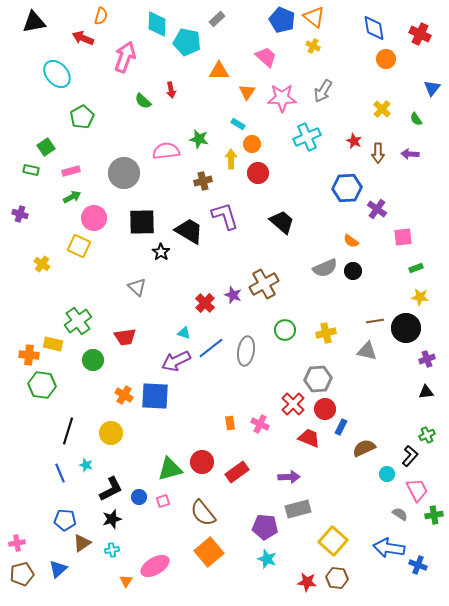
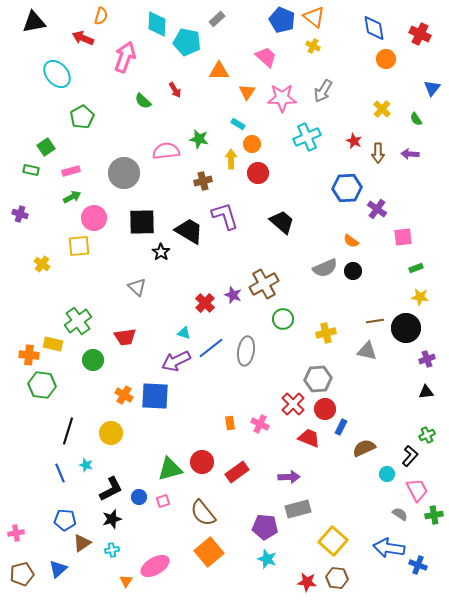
red arrow at (171, 90): moved 4 px right; rotated 21 degrees counterclockwise
yellow square at (79, 246): rotated 30 degrees counterclockwise
green circle at (285, 330): moved 2 px left, 11 px up
pink cross at (17, 543): moved 1 px left, 10 px up
